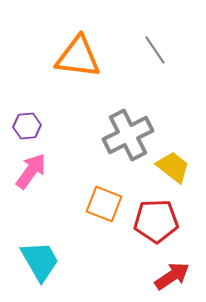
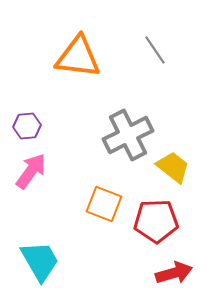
red arrow: moved 2 px right, 3 px up; rotated 18 degrees clockwise
